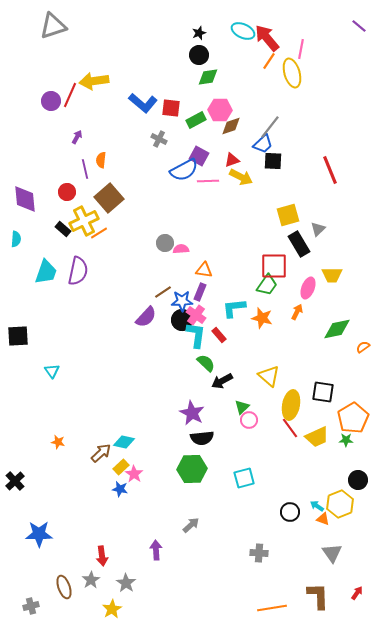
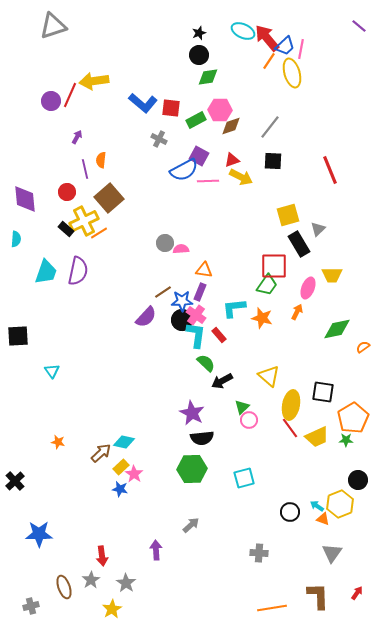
blue trapezoid at (263, 144): moved 22 px right, 98 px up
black rectangle at (63, 229): moved 3 px right
gray triangle at (332, 553): rotated 10 degrees clockwise
